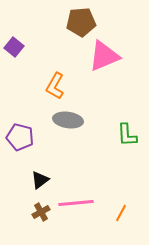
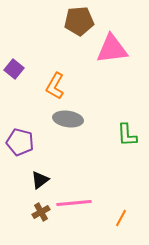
brown pentagon: moved 2 px left, 1 px up
purple square: moved 22 px down
pink triangle: moved 8 px right, 7 px up; rotated 16 degrees clockwise
gray ellipse: moved 1 px up
purple pentagon: moved 5 px down
pink line: moved 2 px left
orange line: moved 5 px down
